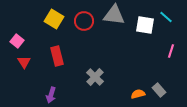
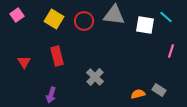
pink square: moved 26 px up; rotated 16 degrees clockwise
gray rectangle: rotated 16 degrees counterclockwise
